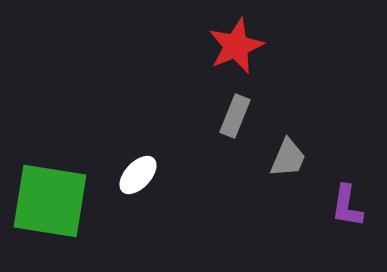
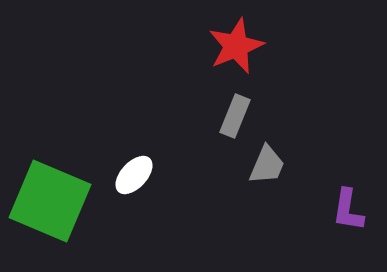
gray trapezoid: moved 21 px left, 7 px down
white ellipse: moved 4 px left
green square: rotated 14 degrees clockwise
purple L-shape: moved 1 px right, 4 px down
